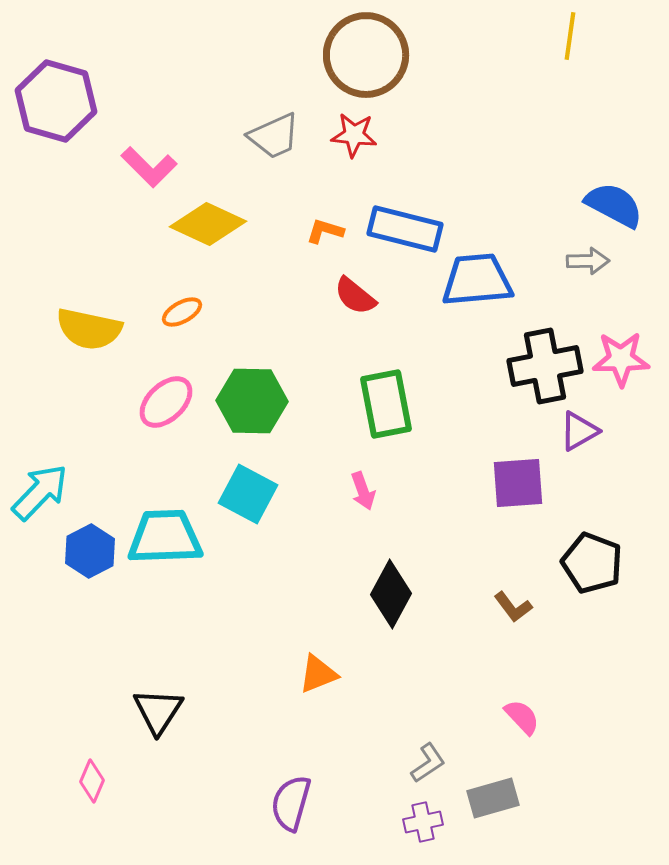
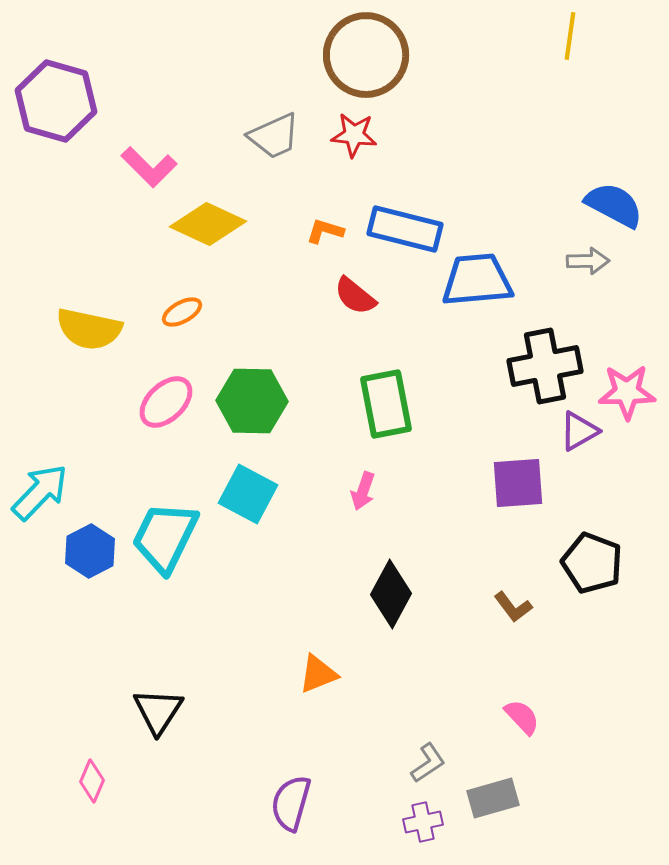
pink star: moved 6 px right, 33 px down
pink arrow: rotated 39 degrees clockwise
cyan trapezoid: rotated 62 degrees counterclockwise
